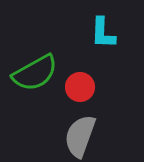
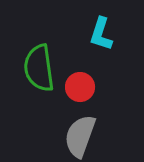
cyan L-shape: moved 2 px left, 1 px down; rotated 16 degrees clockwise
green semicircle: moved 4 px right, 5 px up; rotated 111 degrees clockwise
